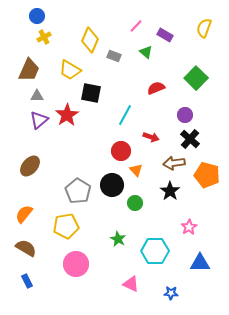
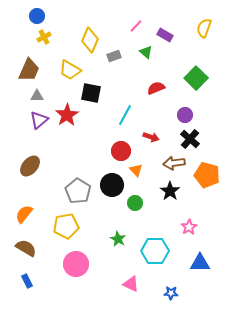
gray rectangle: rotated 40 degrees counterclockwise
